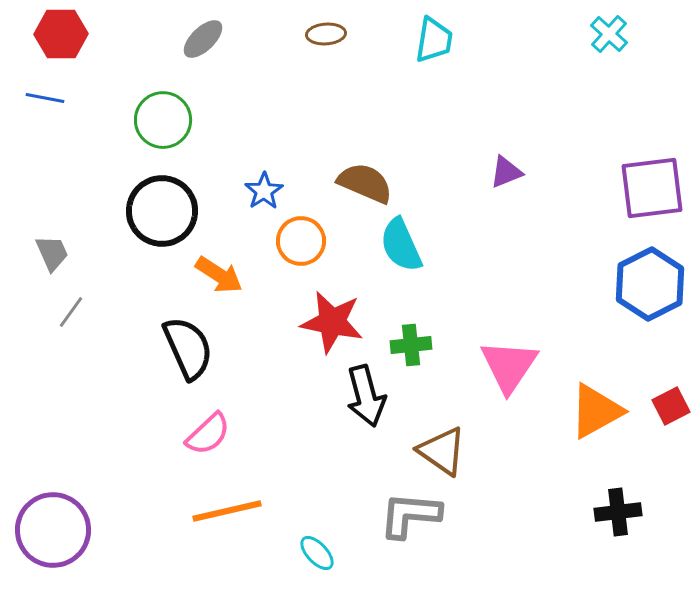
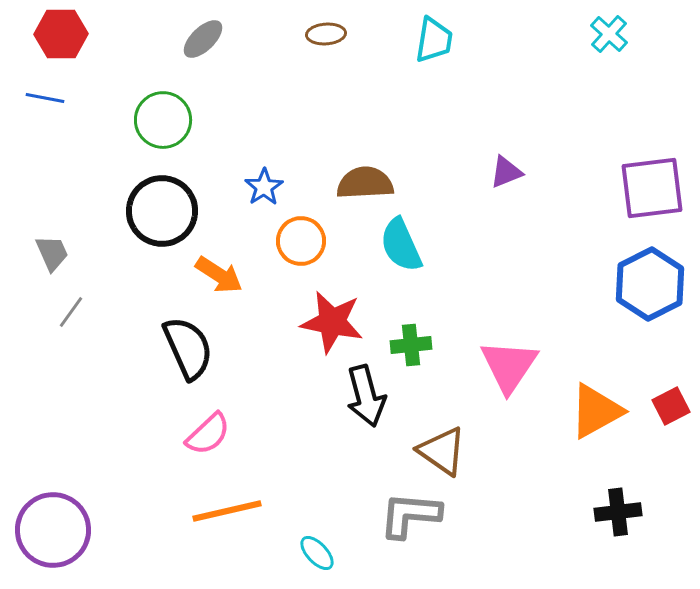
brown semicircle: rotated 26 degrees counterclockwise
blue star: moved 4 px up
